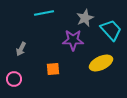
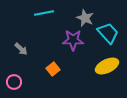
gray star: rotated 24 degrees counterclockwise
cyan trapezoid: moved 3 px left, 3 px down
gray arrow: rotated 72 degrees counterclockwise
yellow ellipse: moved 6 px right, 3 px down
orange square: rotated 32 degrees counterclockwise
pink circle: moved 3 px down
